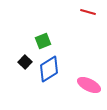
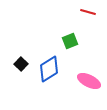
green square: moved 27 px right
black square: moved 4 px left, 2 px down
pink ellipse: moved 4 px up
